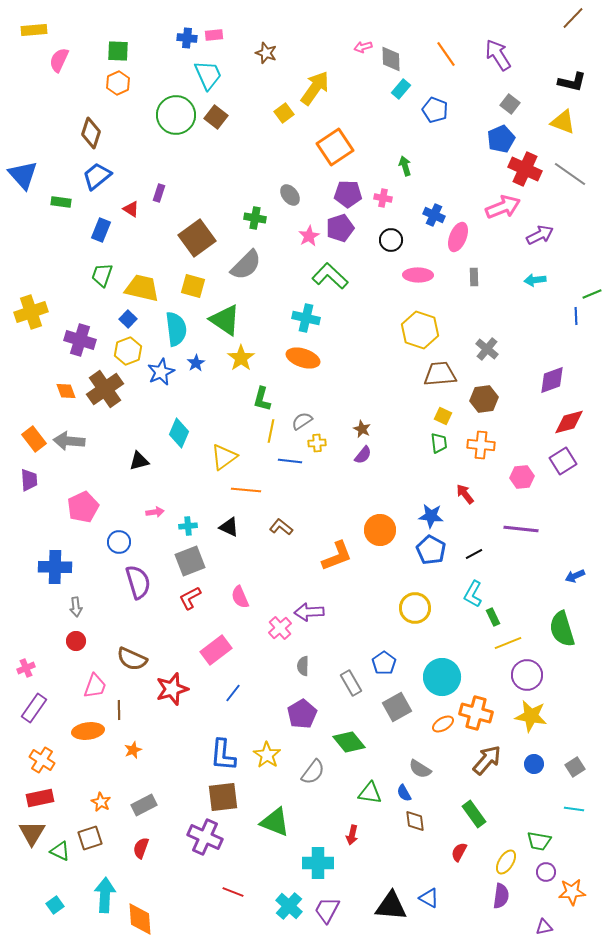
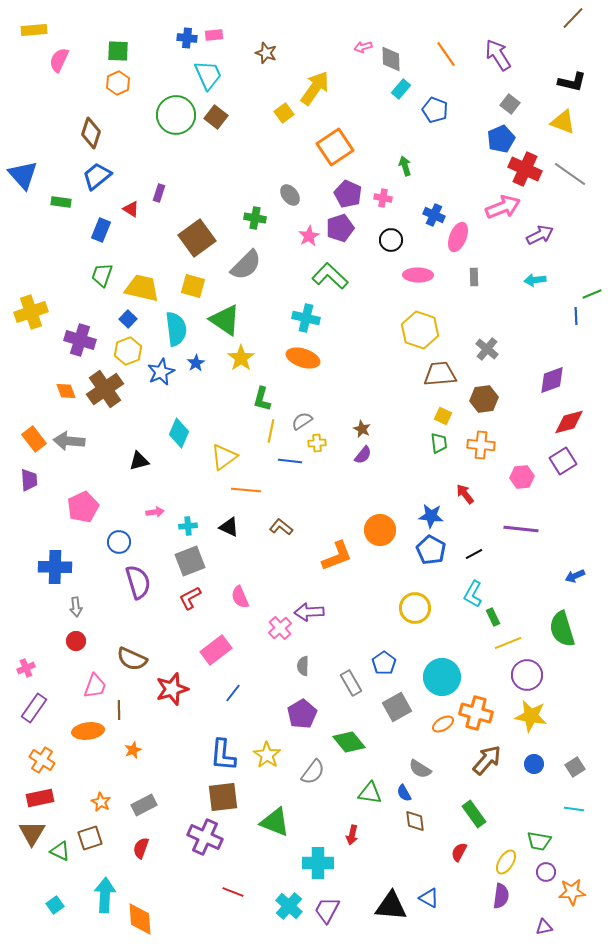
purple pentagon at (348, 194): rotated 24 degrees clockwise
